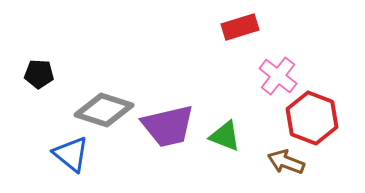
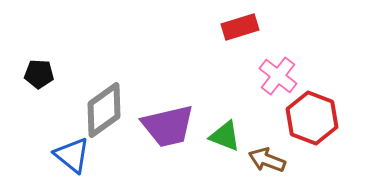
gray diamond: rotated 54 degrees counterclockwise
blue triangle: moved 1 px right, 1 px down
brown arrow: moved 19 px left, 2 px up
